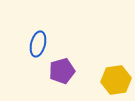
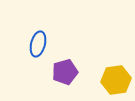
purple pentagon: moved 3 px right, 1 px down
